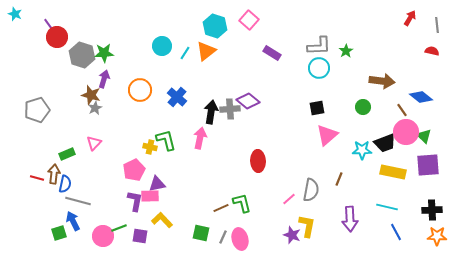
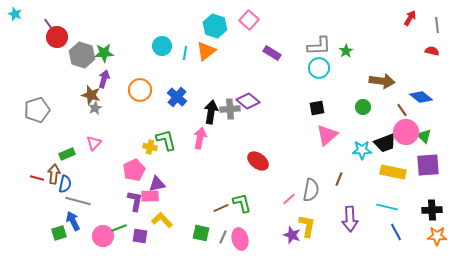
cyan line at (185, 53): rotated 24 degrees counterclockwise
red ellipse at (258, 161): rotated 50 degrees counterclockwise
